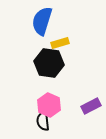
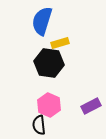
black semicircle: moved 4 px left, 4 px down
